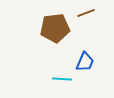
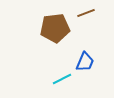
cyan line: rotated 30 degrees counterclockwise
